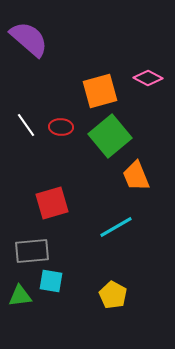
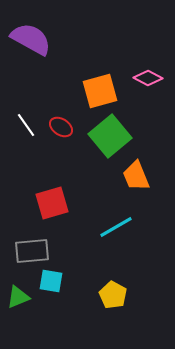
purple semicircle: moved 2 px right; rotated 12 degrees counterclockwise
red ellipse: rotated 30 degrees clockwise
green triangle: moved 2 px left, 1 px down; rotated 15 degrees counterclockwise
